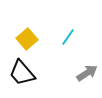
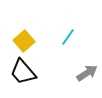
yellow square: moved 3 px left, 2 px down
black trapezoid: moved 1 px right, 1 px up
